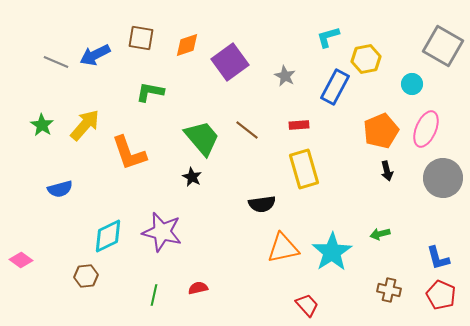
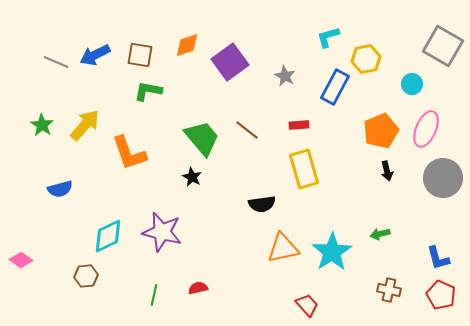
brown square: moved 1 px left, 17 px down
green L-shape: moved 2 px left, 1 px up
